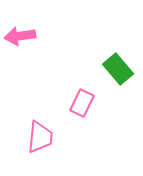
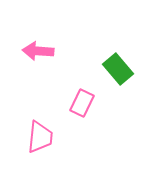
pink arrow: moved 18 px right, 15 px down; rotated 12 degrees clockwise
